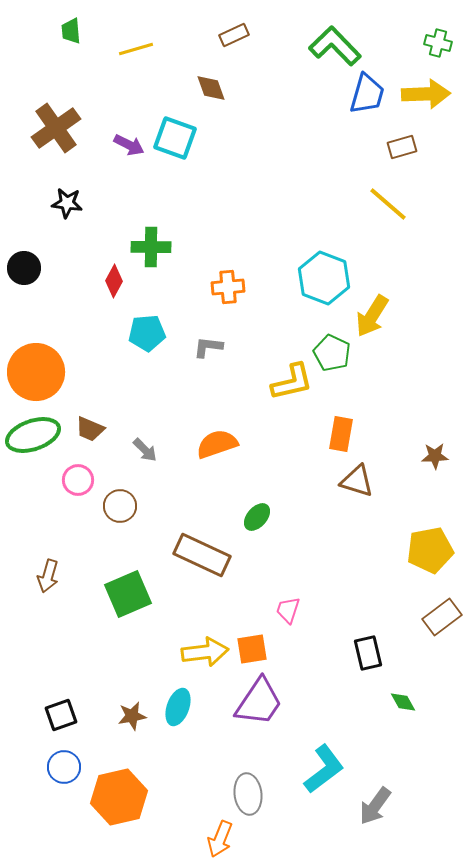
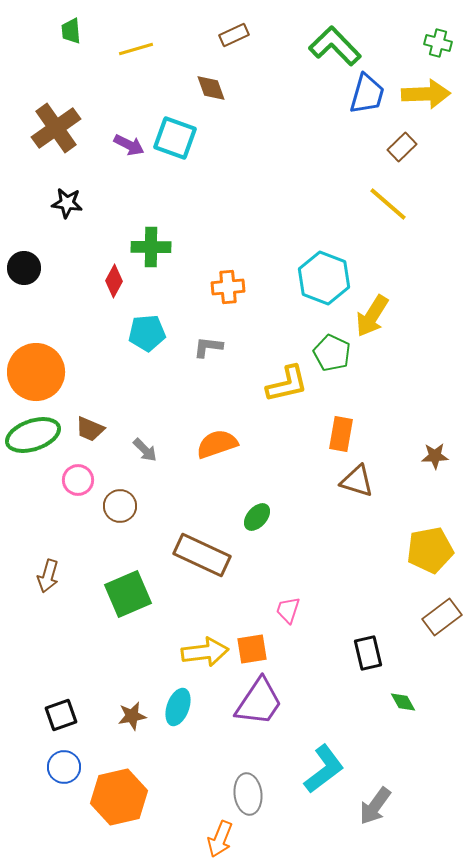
brown rectangle at (402, 147): rotated 28 degrees counterclockwise
yellow L-shape at (292, 382): moved 5 px left, 2 px down
